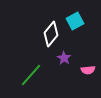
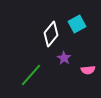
cyan square: moved 2 px right, 3 px down
